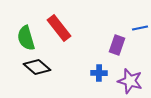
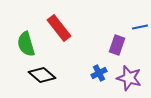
blue line: moved 1 px up
green semicircle: moved 6 px down
black diamond: moved 5 px right, 8 px down
blue cross: rotated 28 degrees counterclockwise
purple star: moved 1 px left, 3 px up
